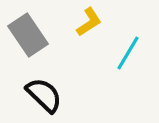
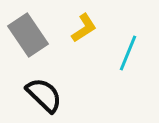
yellow L-shape: moved 5 px left, 6 px down
cyan line: rotated 9 degrees counterclockwise
